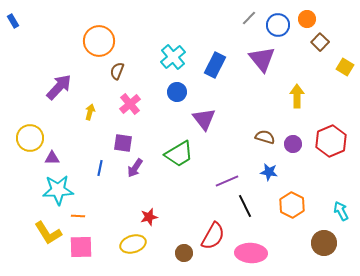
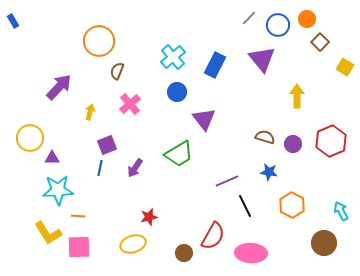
purple square at (123, 143): moved 16 px left, 2 px down; rotated 30 degrees counterclockwise
pink square at (81, 247): moved 2 px left
